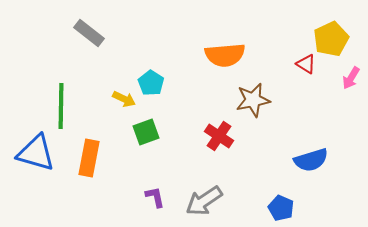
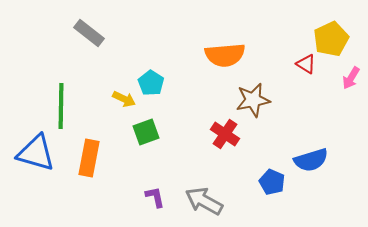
red cross: moved 6 px right, 2 px up
gray arrow: rotated 63 degrees clockwise
blue pentagon: moved 9 px left, 26 px up
